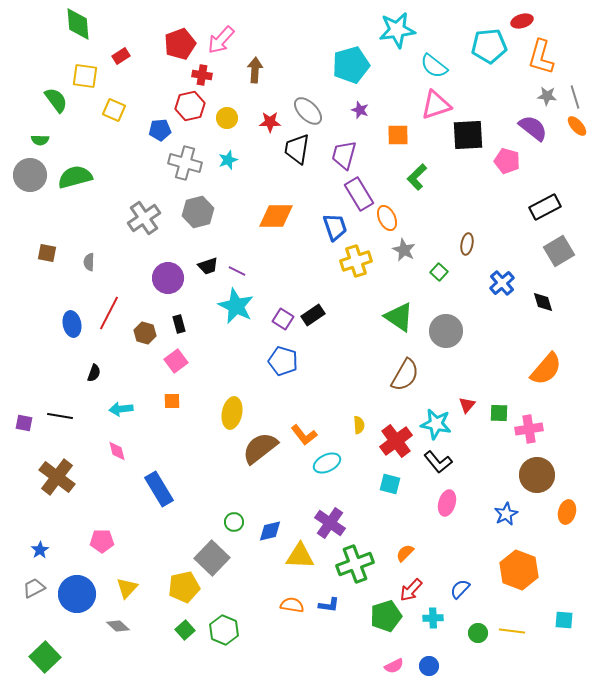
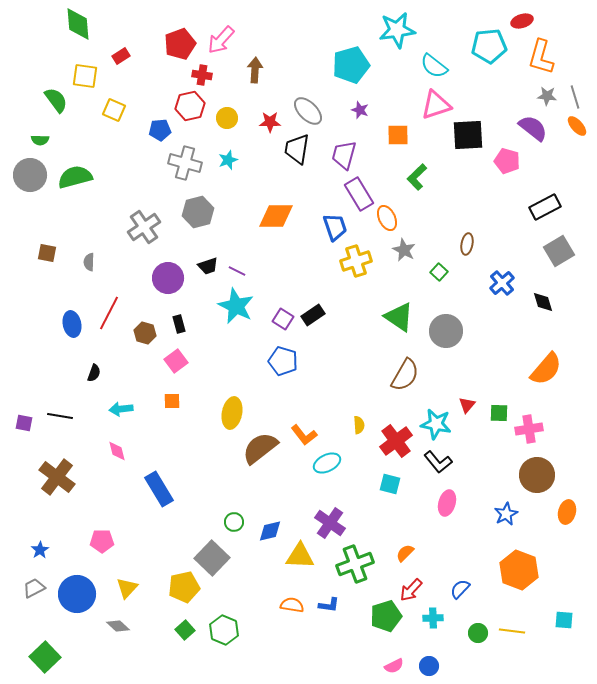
gray cross at (144, 218): moved 9 px down
